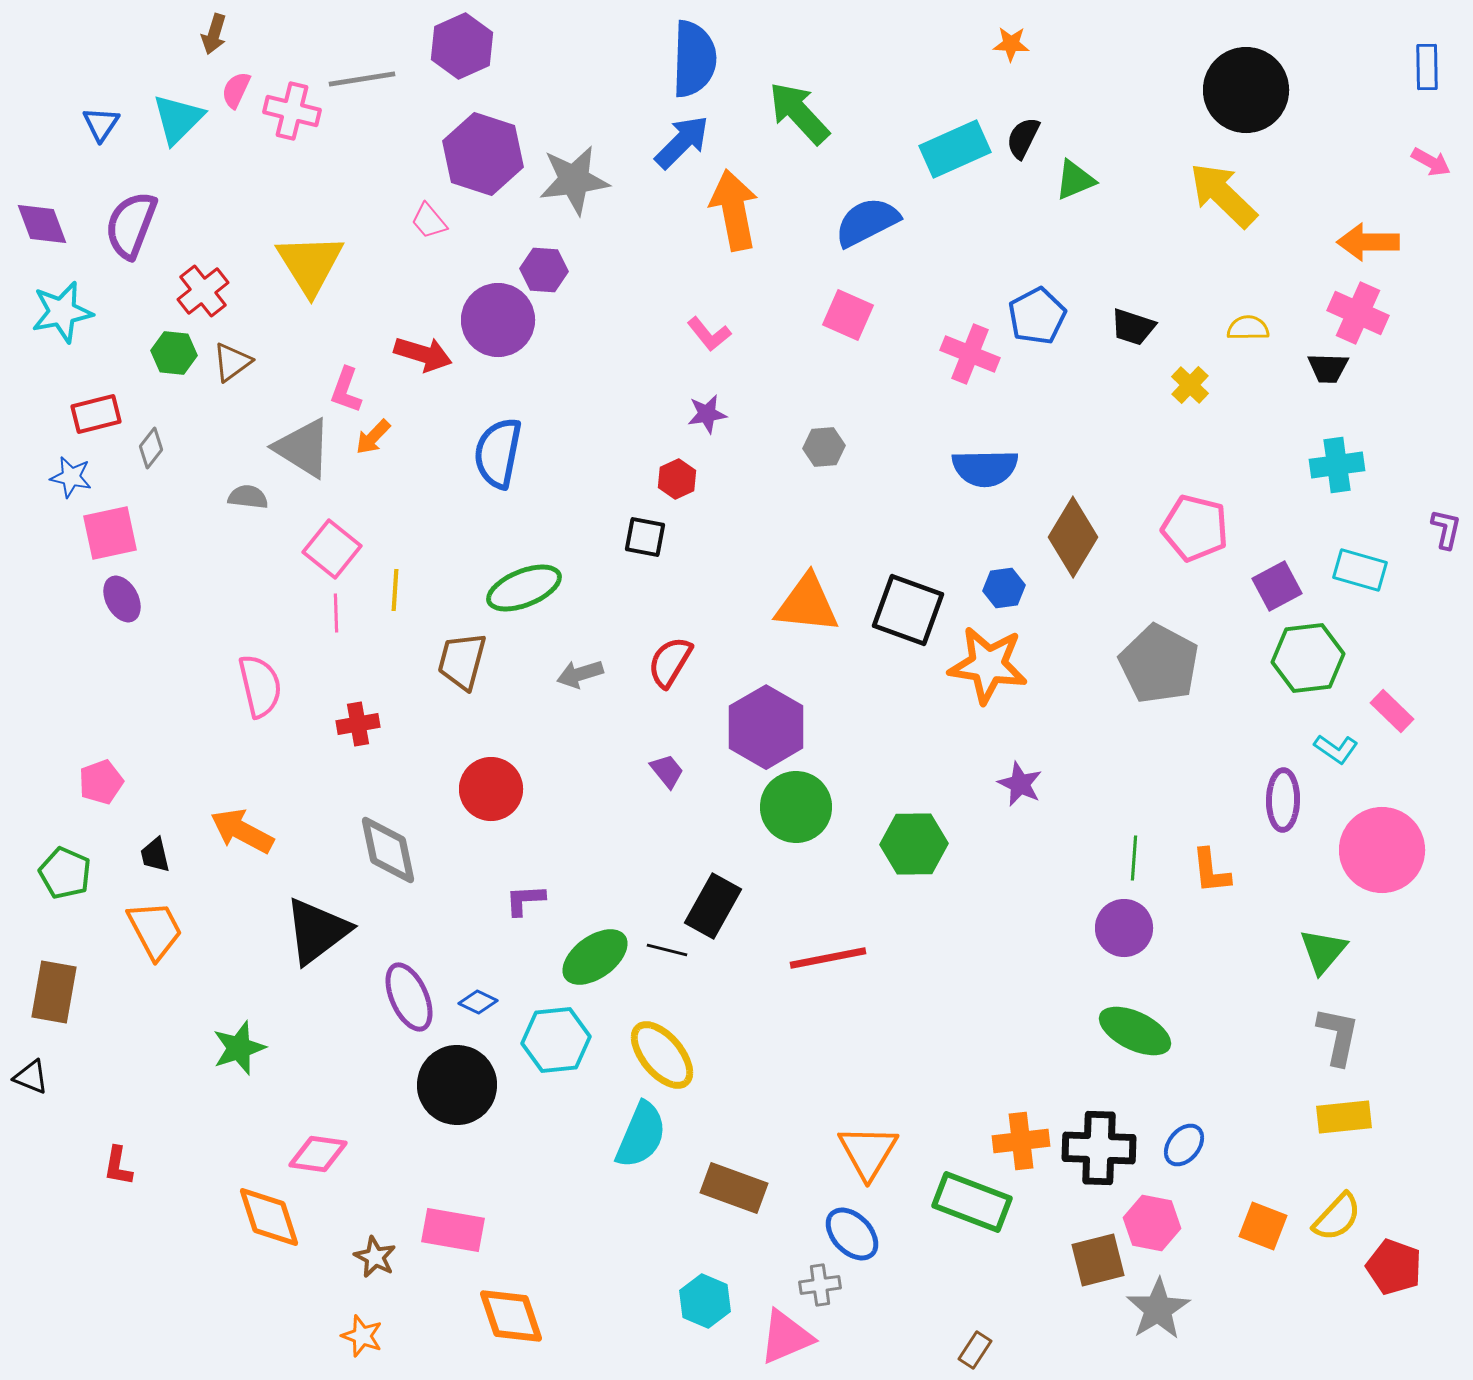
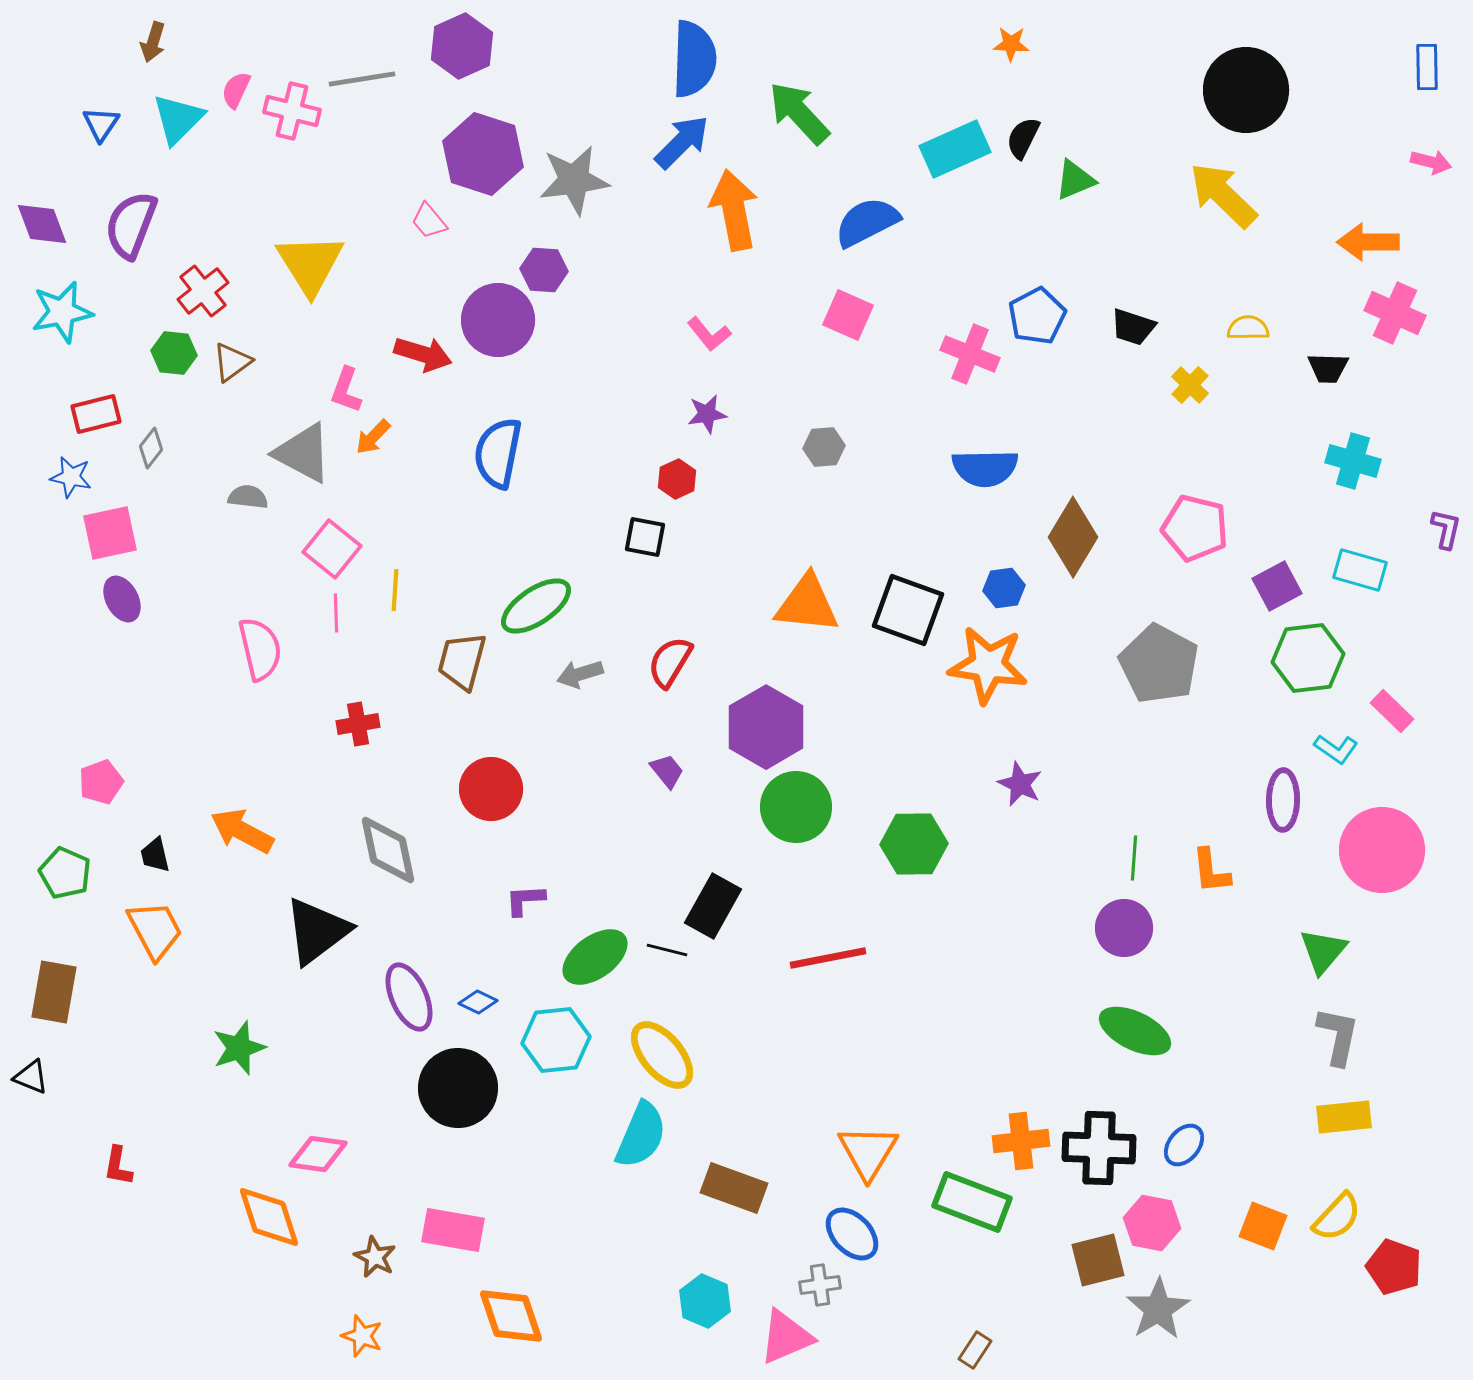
brown arrow at (214, 34): moved 61 px left, 8 px down
pink arrow at (1431, 162): rotated 15 degrees counterclockwise
pink cross at (1358, 313): moved 37 px right
gray triangle at (303, 448): moved 5 px down; rotated 4 degrees counterclockwise
cyan cross at (1337, 465): moved 16 px right, 4 px up; rotated 24 degrees clockwise
green ellipse at (524, 588): moved 12 px right, 18 px down; rotated 12 degrees counterclockwise
pink semicircle at (260, 686): moved 37 px up
black circle at (457, 1085): moved 1 px right, 3 px down
